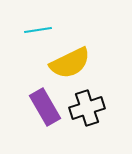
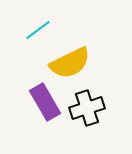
cyan line: rotated 28 degrees counterclockwise
purple rectangle: moved 5 px up
